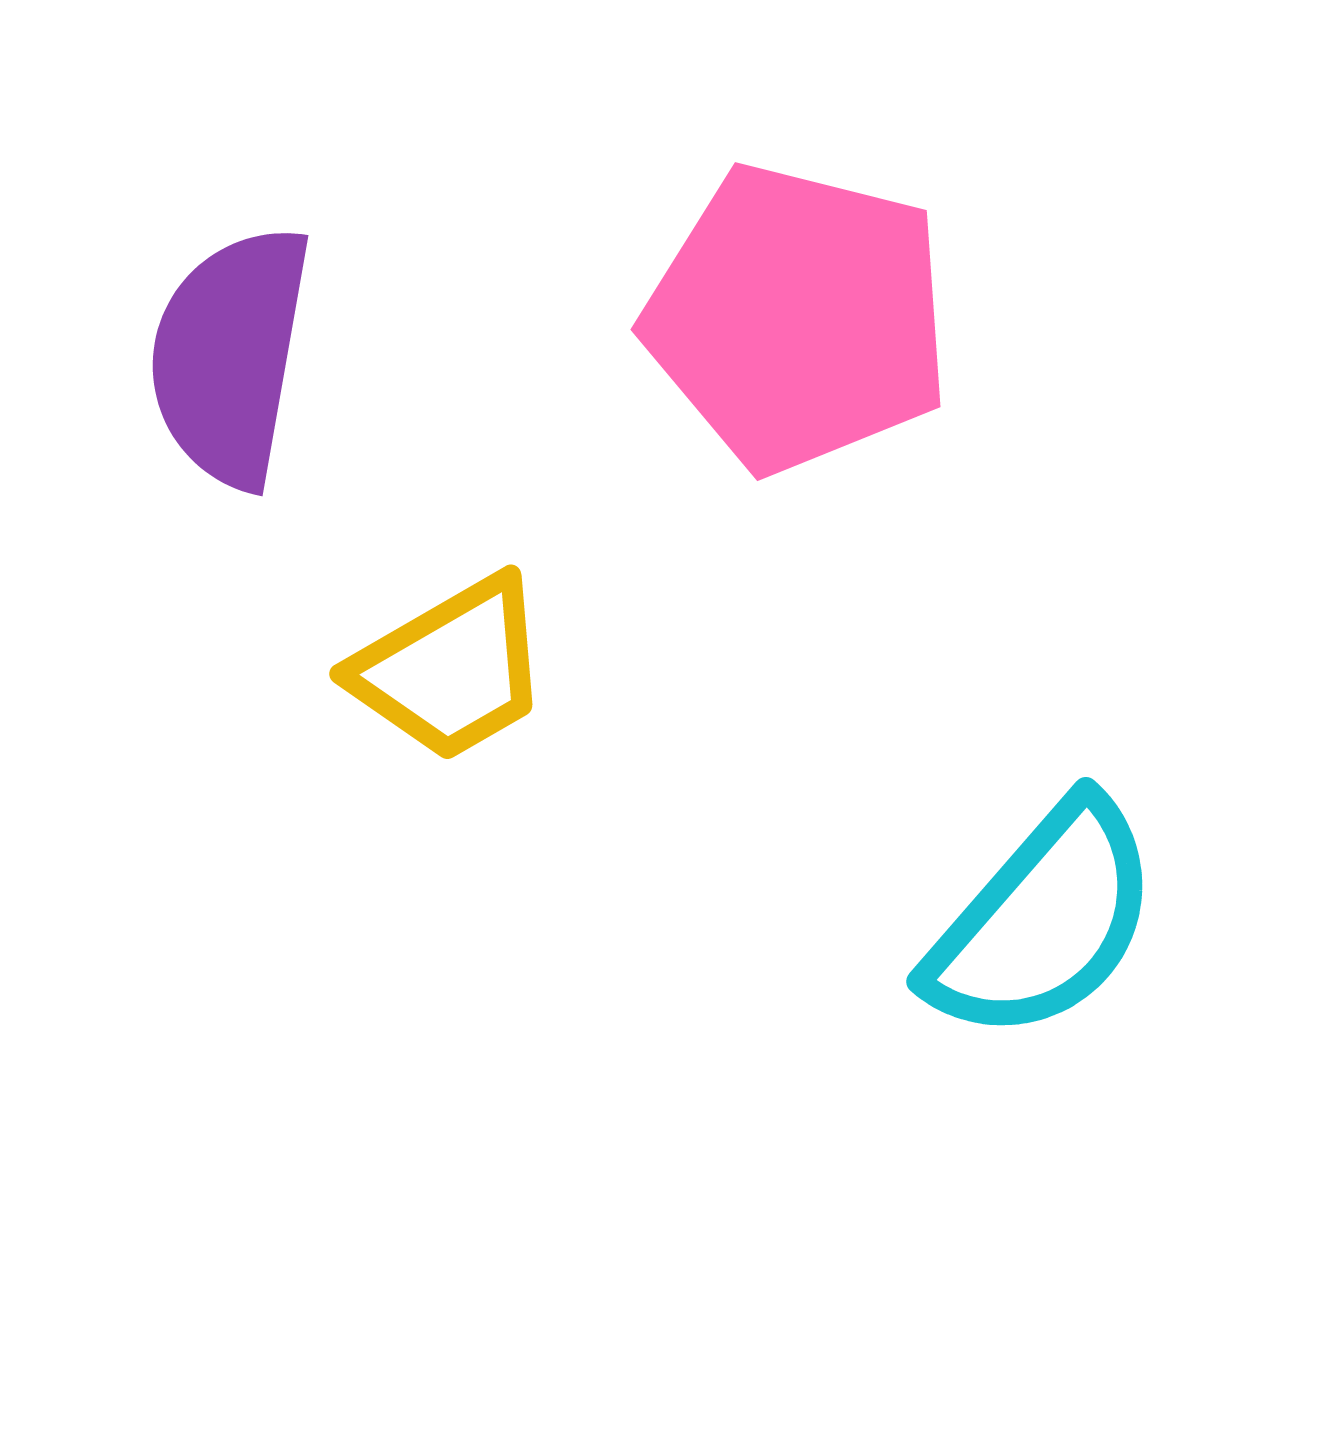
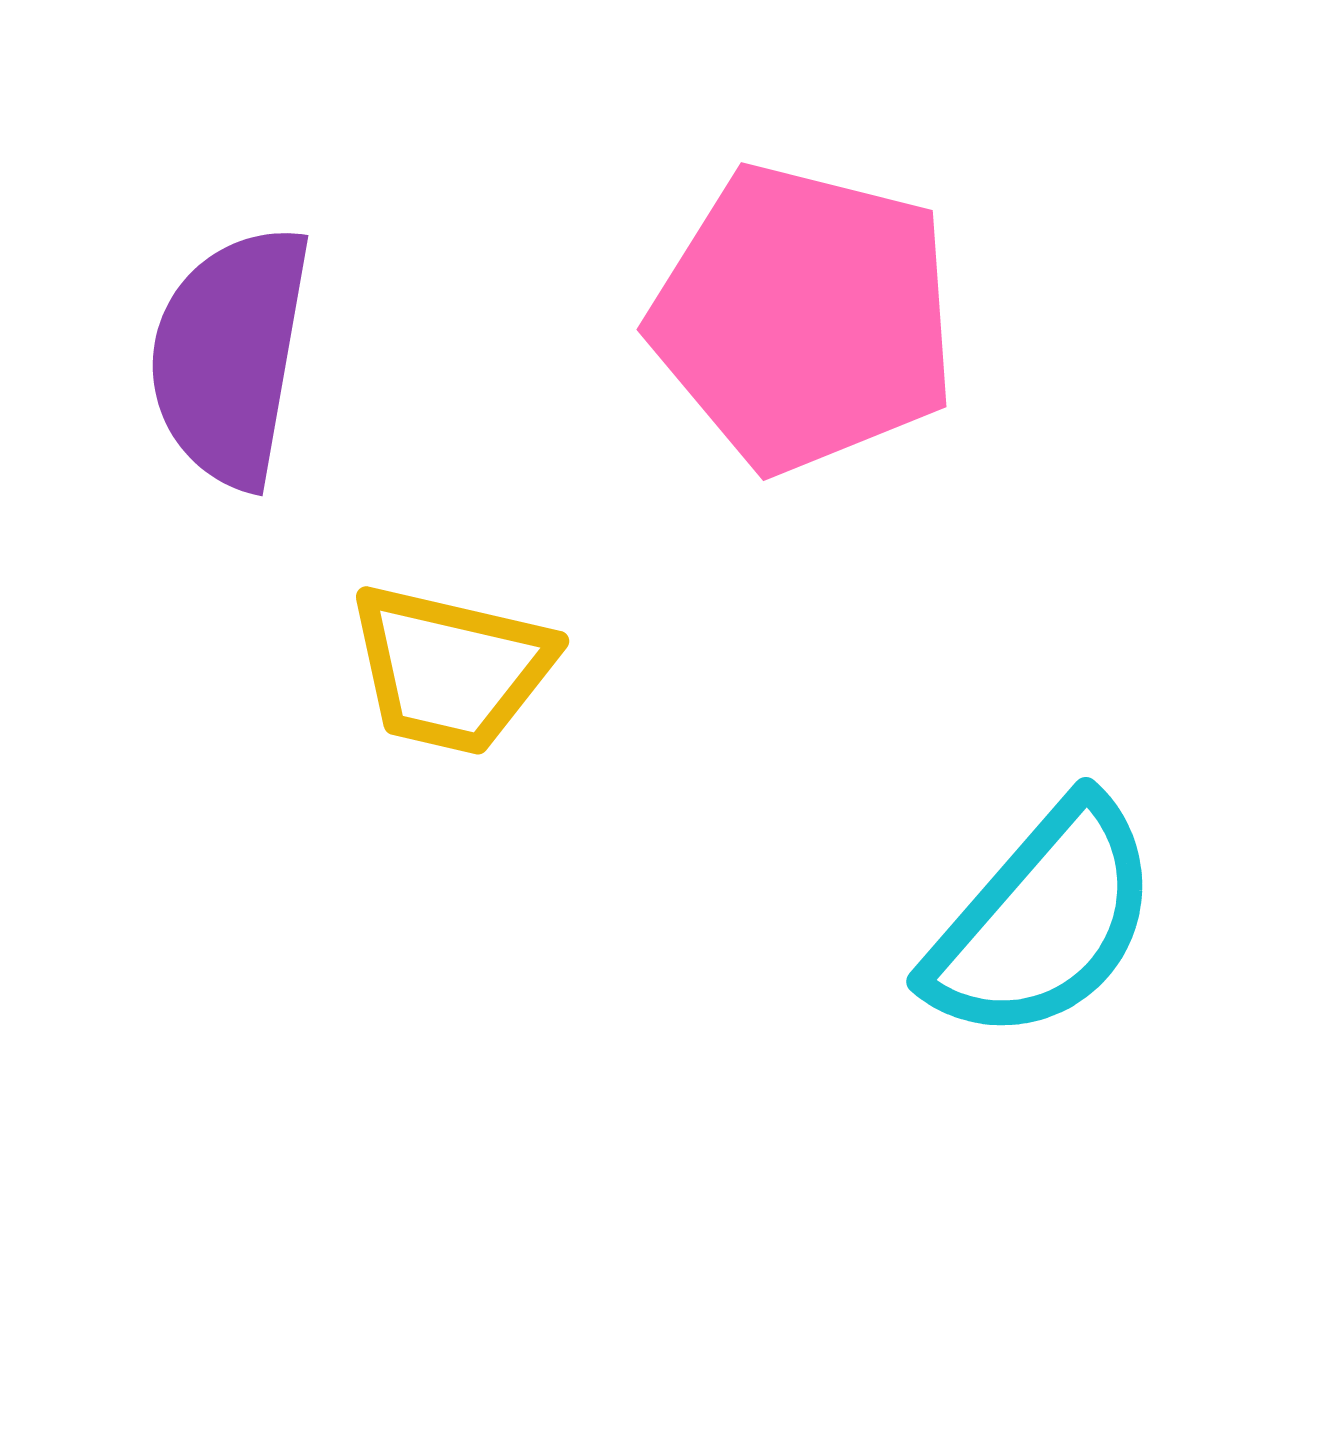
pink pentagon: moved 6 px right
yellow trapezoid: rotated 43 degrees clockwise
